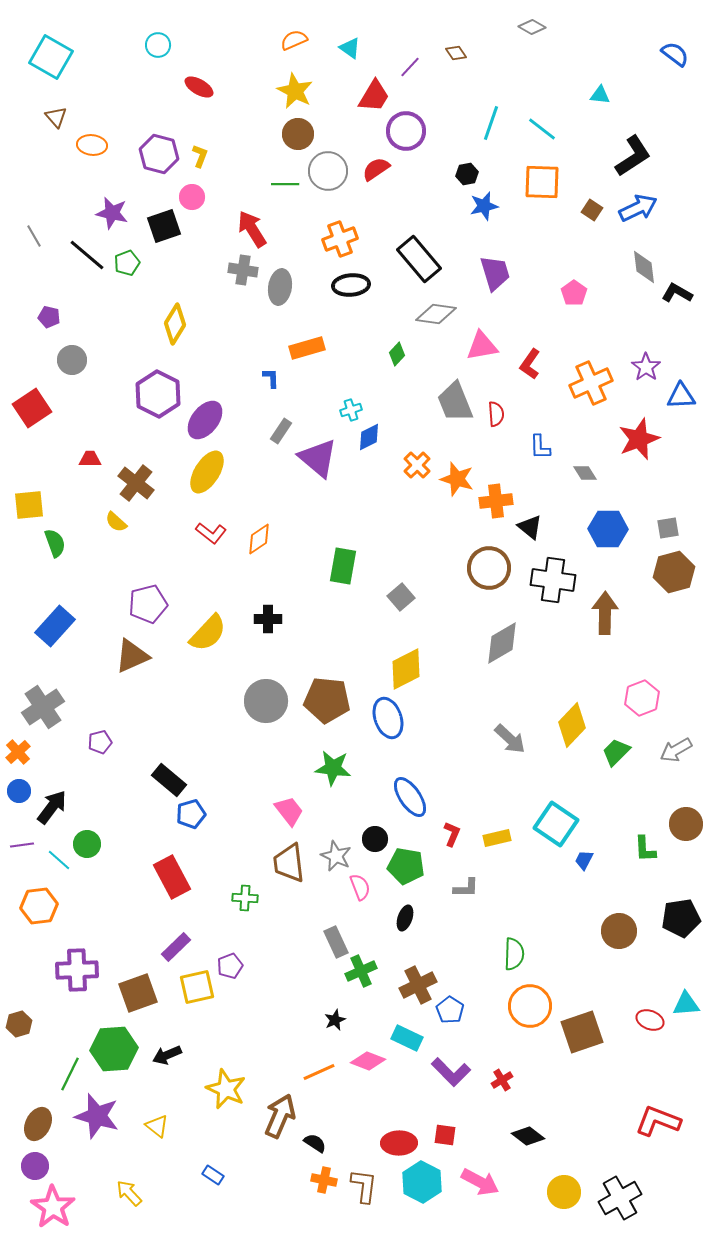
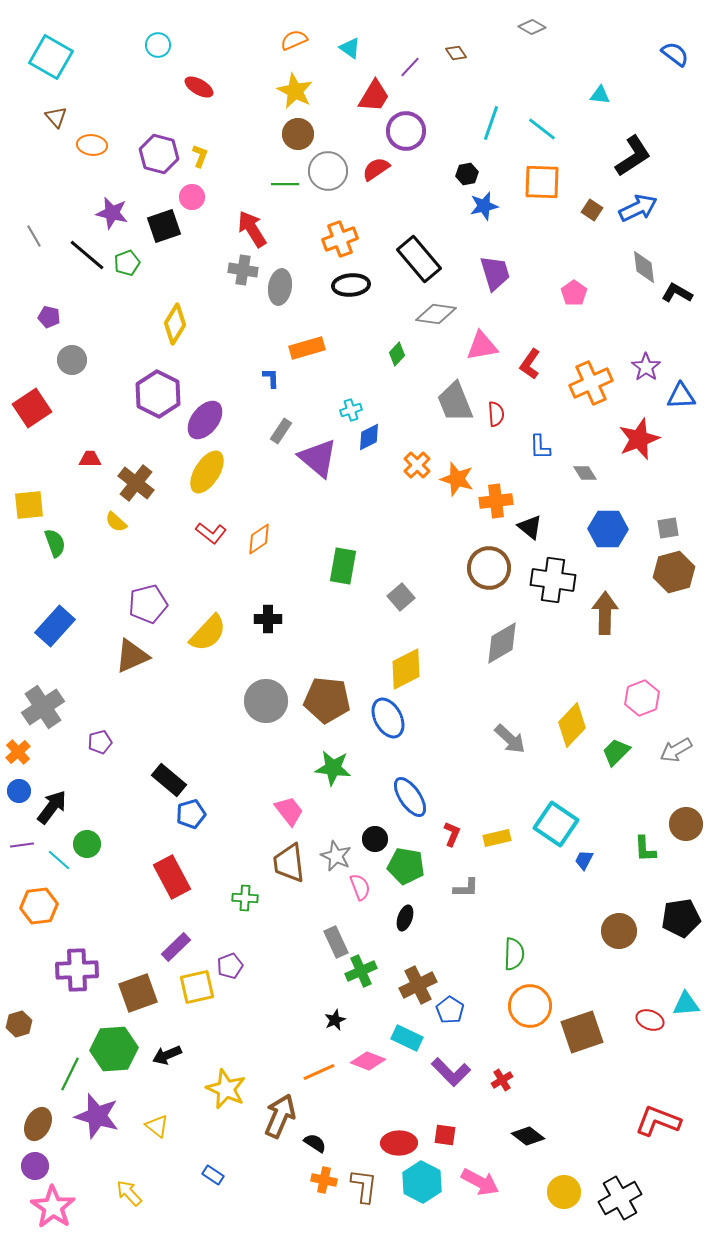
blue ellipse at (388, 718): rotated 9 degrees counterclockwise
